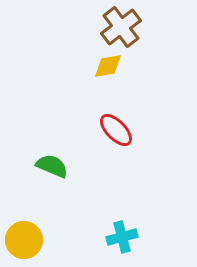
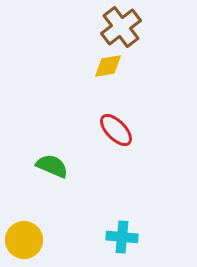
cyan cross: rotated 20 degrees clockwise
